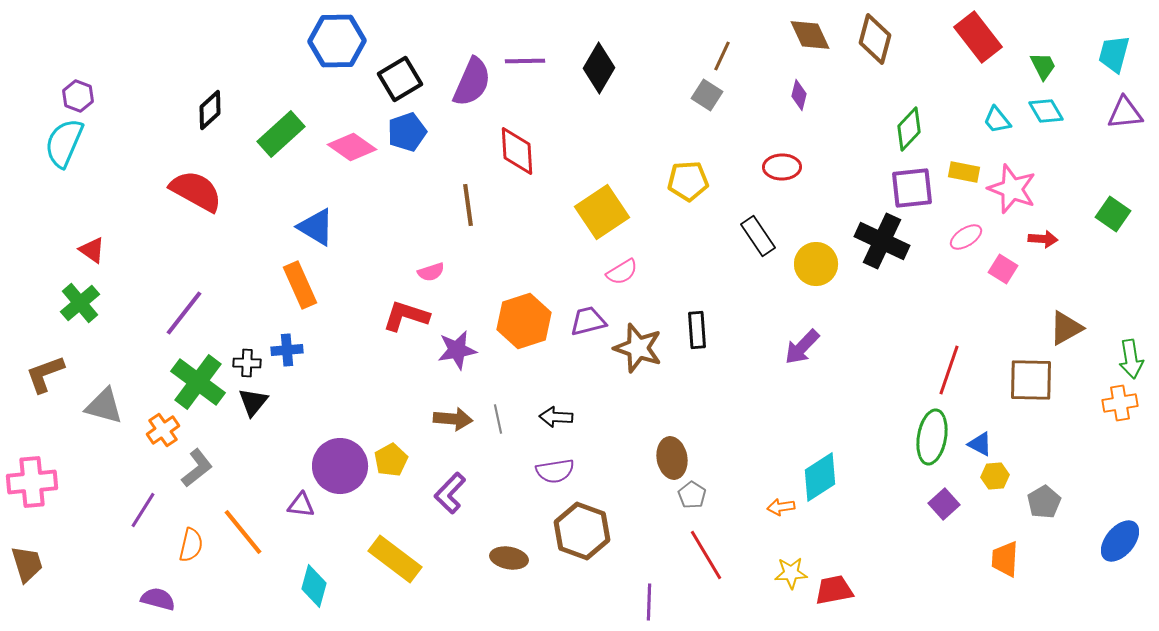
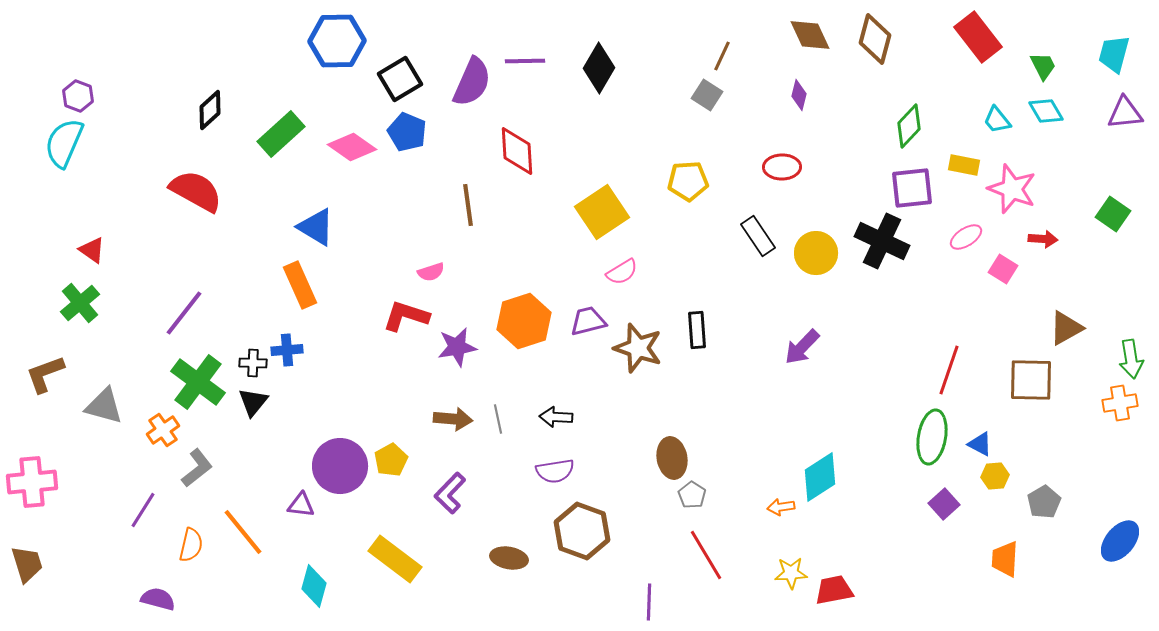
green diamond at (909, 129): moved 3 px up
blue pentagon at (407, 132): rotated 30 degrees counterclockwise
yellow rectangle at (964, 172): moved 7 px up
yellow circle at (816, 264): moved 11 px up
purple star at (457, 350): moved 3 px up
black cross at (247, 363): moved 6 px right
